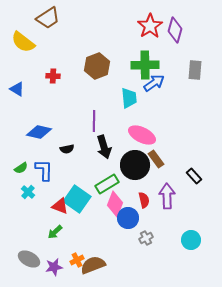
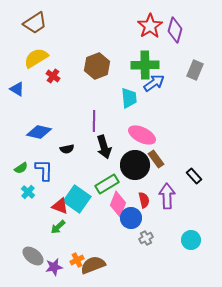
brown trapezoid: moved 13 px left, 5 px down
yellow semicircle: moved 13 px right, 16 px down; rotated 110 degrees clockwise
gray rectangle: rotated 18 degrees clockwise
red cross: rotated 32 degrees clockwise
pink diamond: moved 3 px right
blue circle: moved 3 px right
green arrow: moved 3 px right, 5 px up
gray ellipse: moved 4 px right, 3 px up; rotated 10 degrees clockwise
